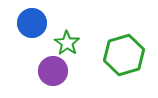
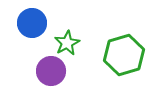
green star: rotated 10 degrees clockwise
purple circle: moved 2 px left
